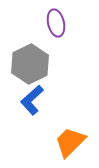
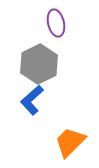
gray hexagon: moved 9 px right
